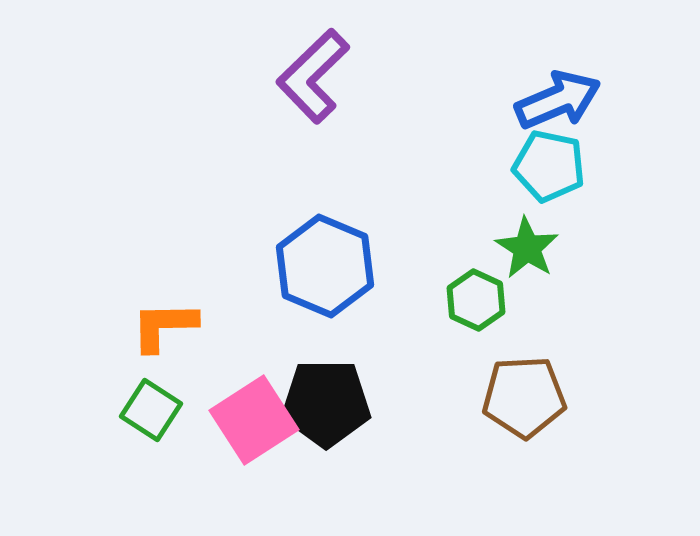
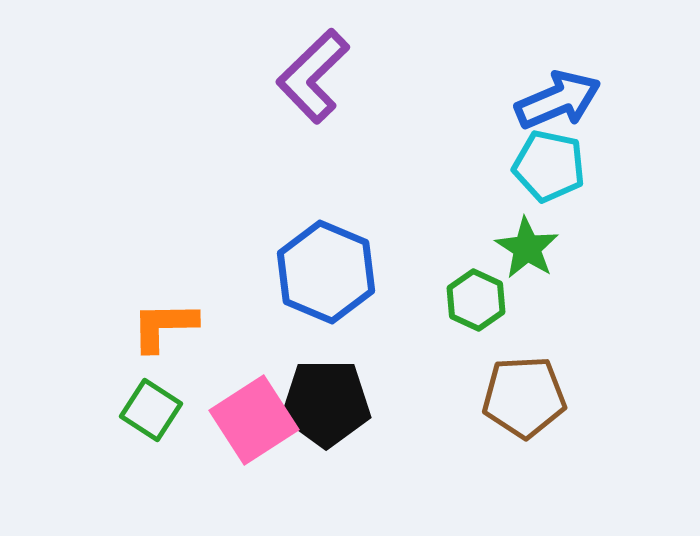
blue hexagon: moved 1 px right, 6 px down
